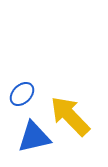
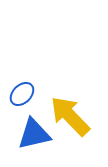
blue triangle: moved 3 px up
